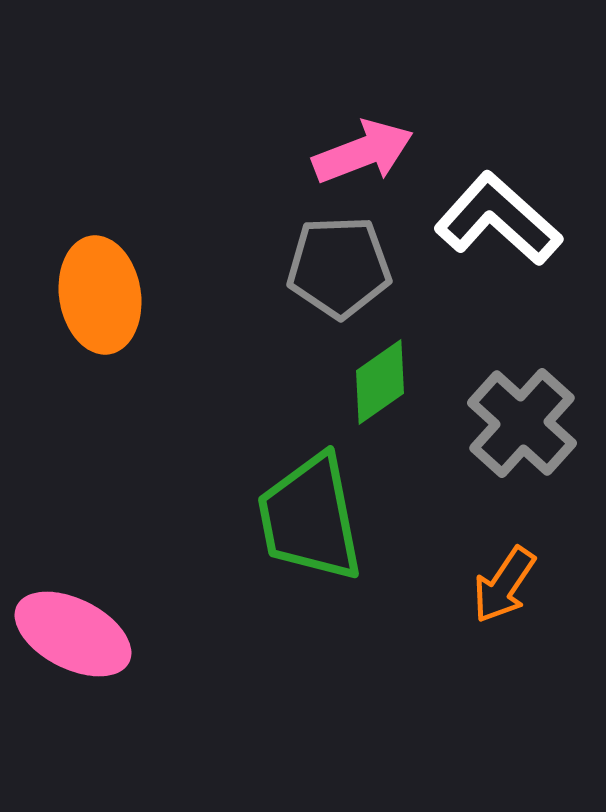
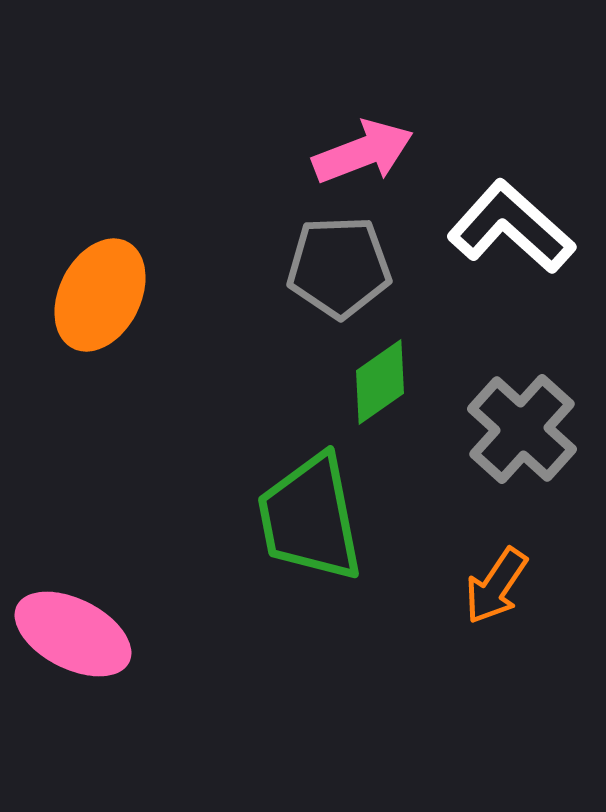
white L-shape: moved 13 px right, 8 px down
orange ellipse: rotated 36 degrees clockwise
gray cross: moved 6 px down
orange arrow: moved 8 px left, 1 px down
